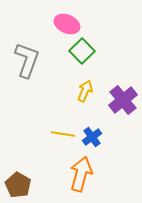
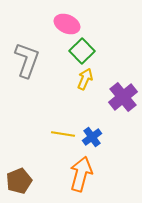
yellow arrow: moved 12 px up
purple cross: moved 3 px up
brown pentagon: moved 1 px right, 4 px up; rotated 20 degrees clockwise
